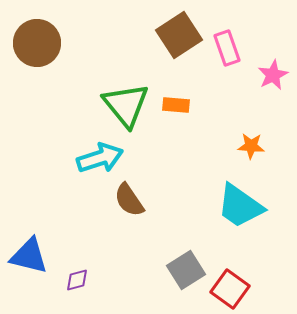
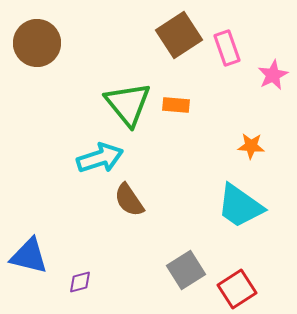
green triangle: moved 2 px right, 1 px up
purple diamond: moved 3 px right, 2 px down
red square: moved 7 px right; rotated 21 degrees clockwise
